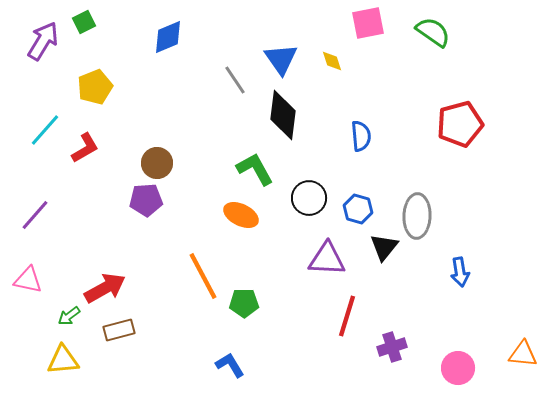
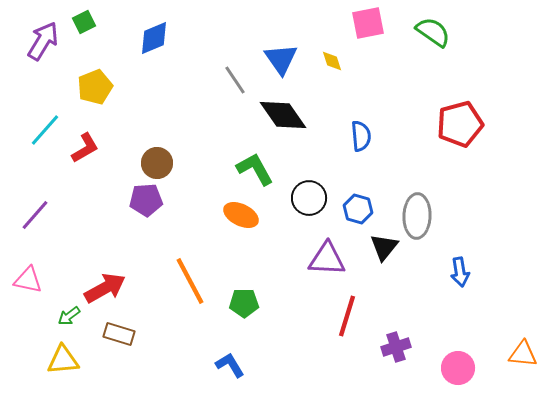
blue diamond: moved 14 px left, 1 px down
black diamond: rotated 42 degrees counterclockwise
orange line: moved 13 px left, 5 px down
brown rectangle: moved 4 px down; rotated 32 degrees clockwise
purple cross: moved 4 px right
